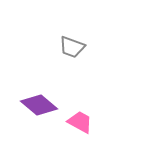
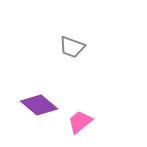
pink trapezoid: rotated 68 degrees counterclockwise
